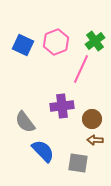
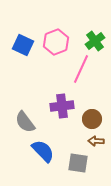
brown arrow: moved 1 px right, 1 px down
